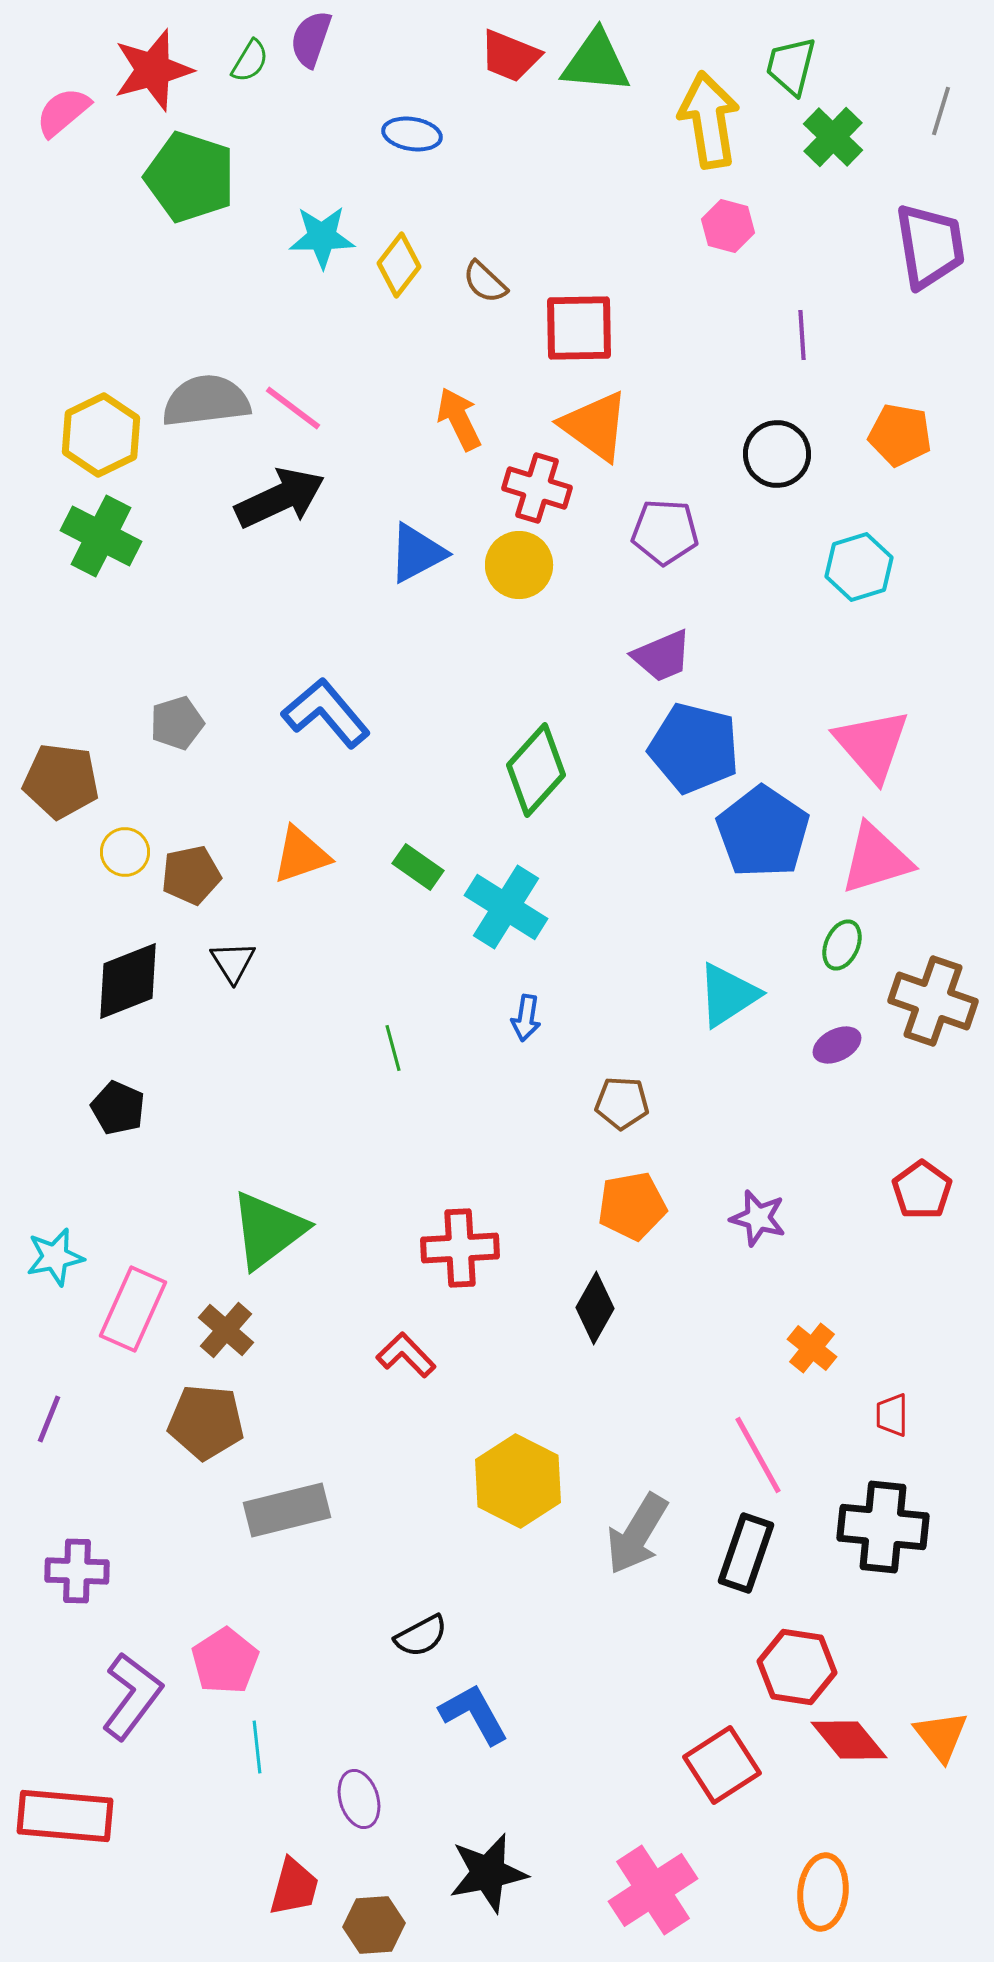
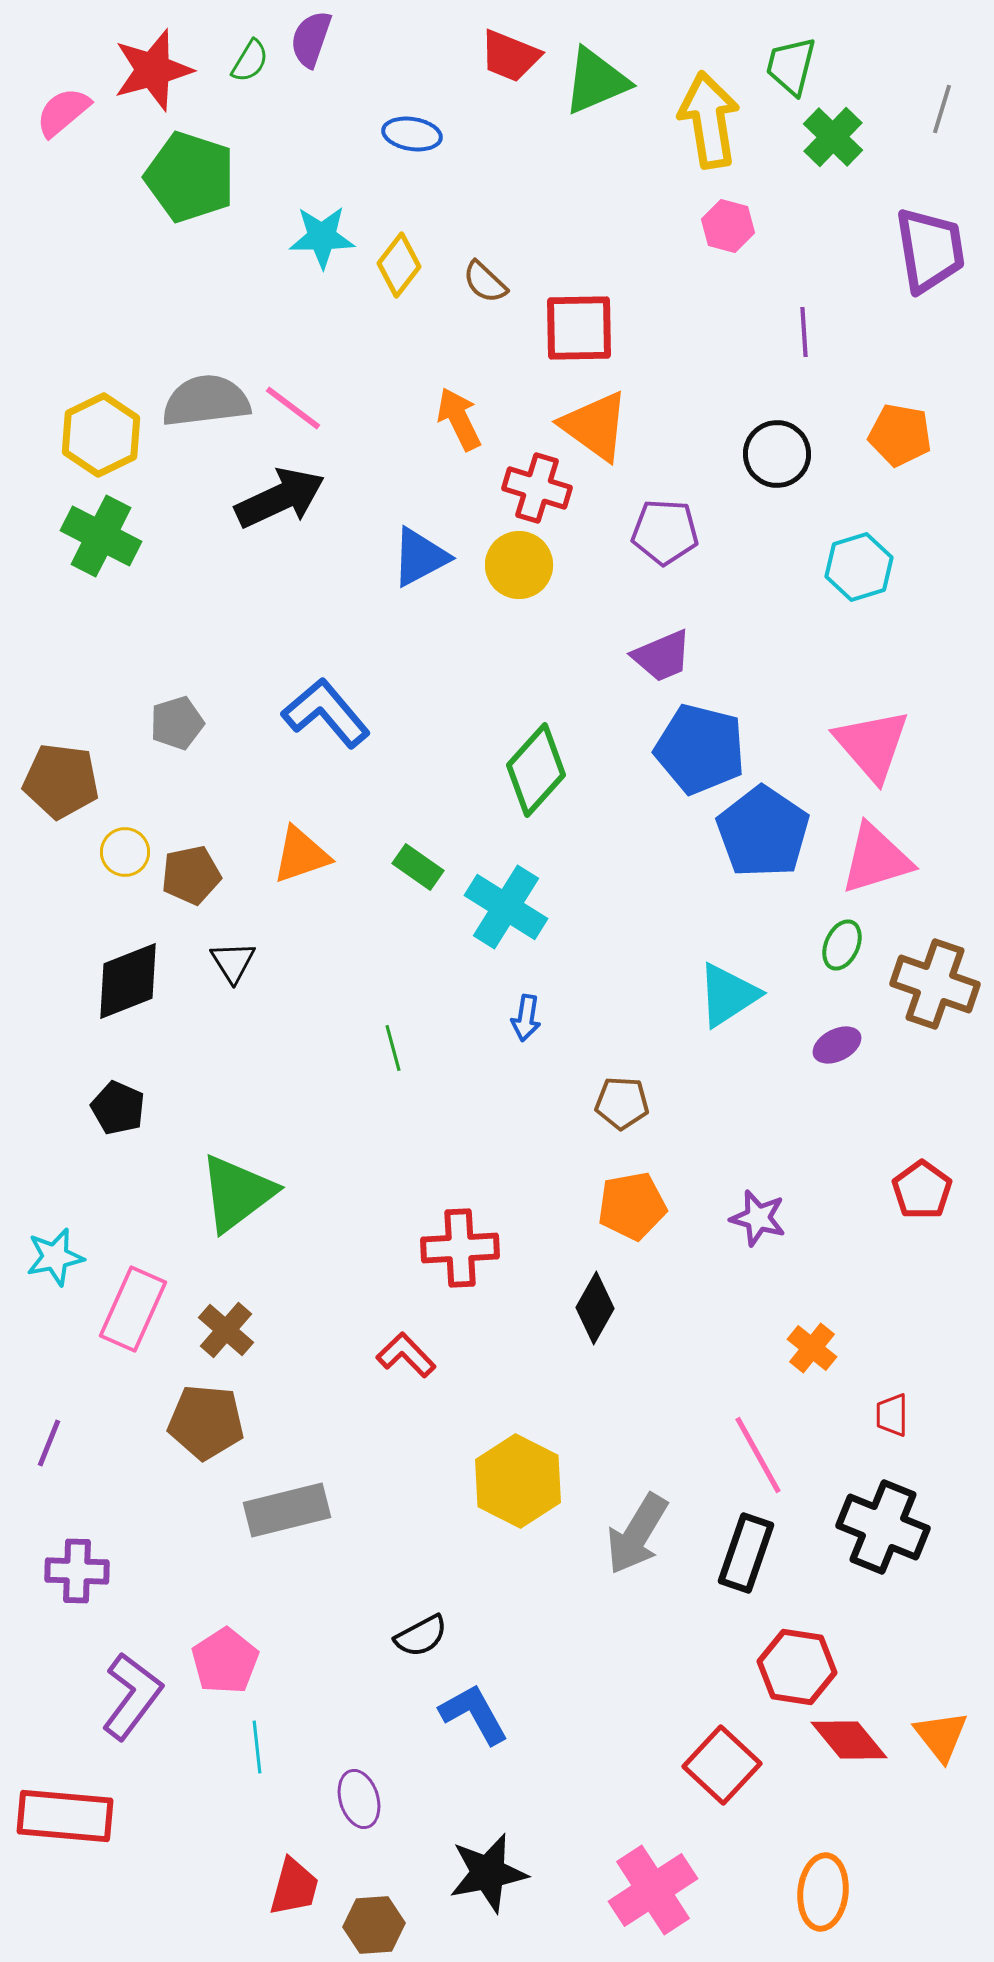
green triangle at (596, 62): moved 19 px down; rotated 28 degrees counterclockwise
gray line at (941, 111): moved 1 px right, 2 px up
purple trapezoid at (930, 246): moved 4 px down
purple line at (802, 335): moved 2 px right, 3 px up
blue triangle at (417, 553): moved 3 px right, 4 px down
blue pentagon at (694, 748): moved 6 px right, 1 px down
brown cross at (933, 1001): moved 2 px right, 17 px up
green triangle at (268, 1230): moved 31 px left, 37 px up
purple line at (49, 1419): moved 24 px down
black cross at (883, 1527): rotated 16 degrees clockwise
red square at (722, 1765): rotated 14 degrees counterclockwise
